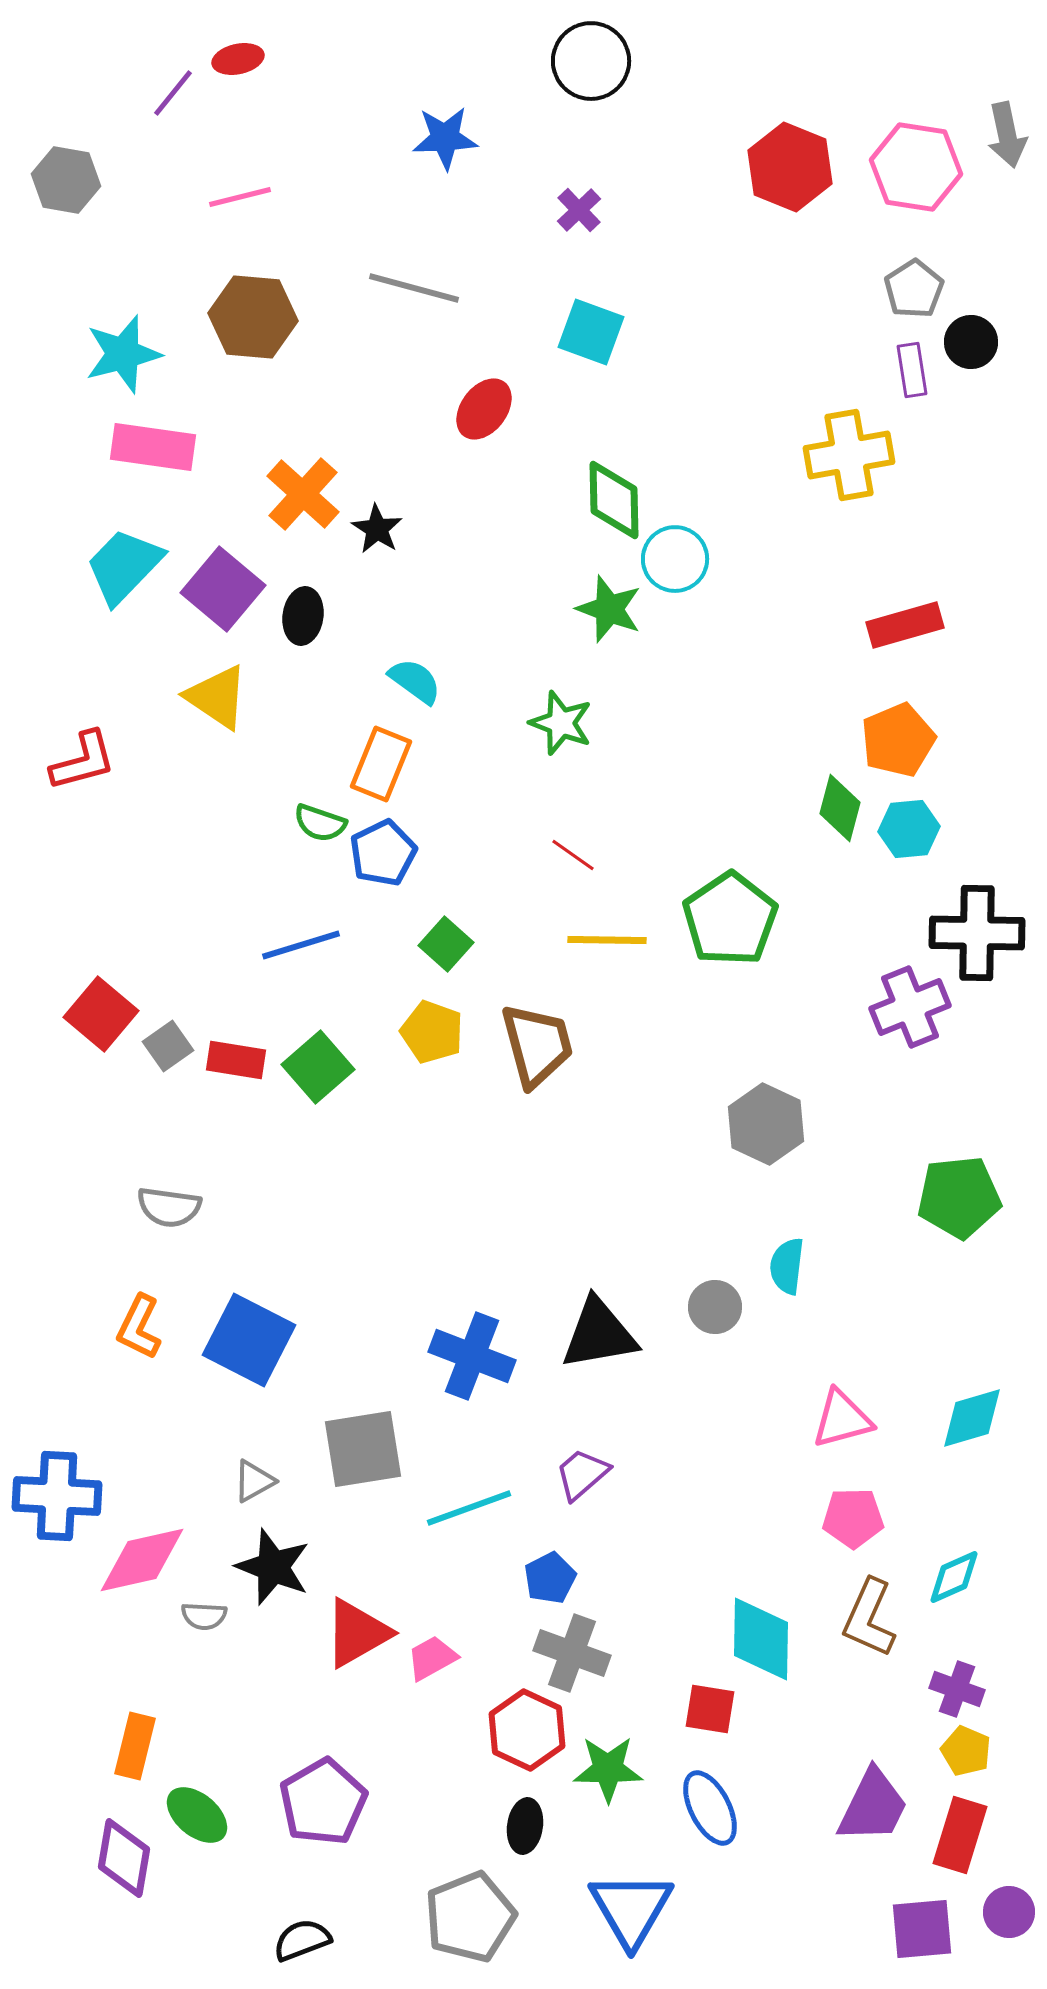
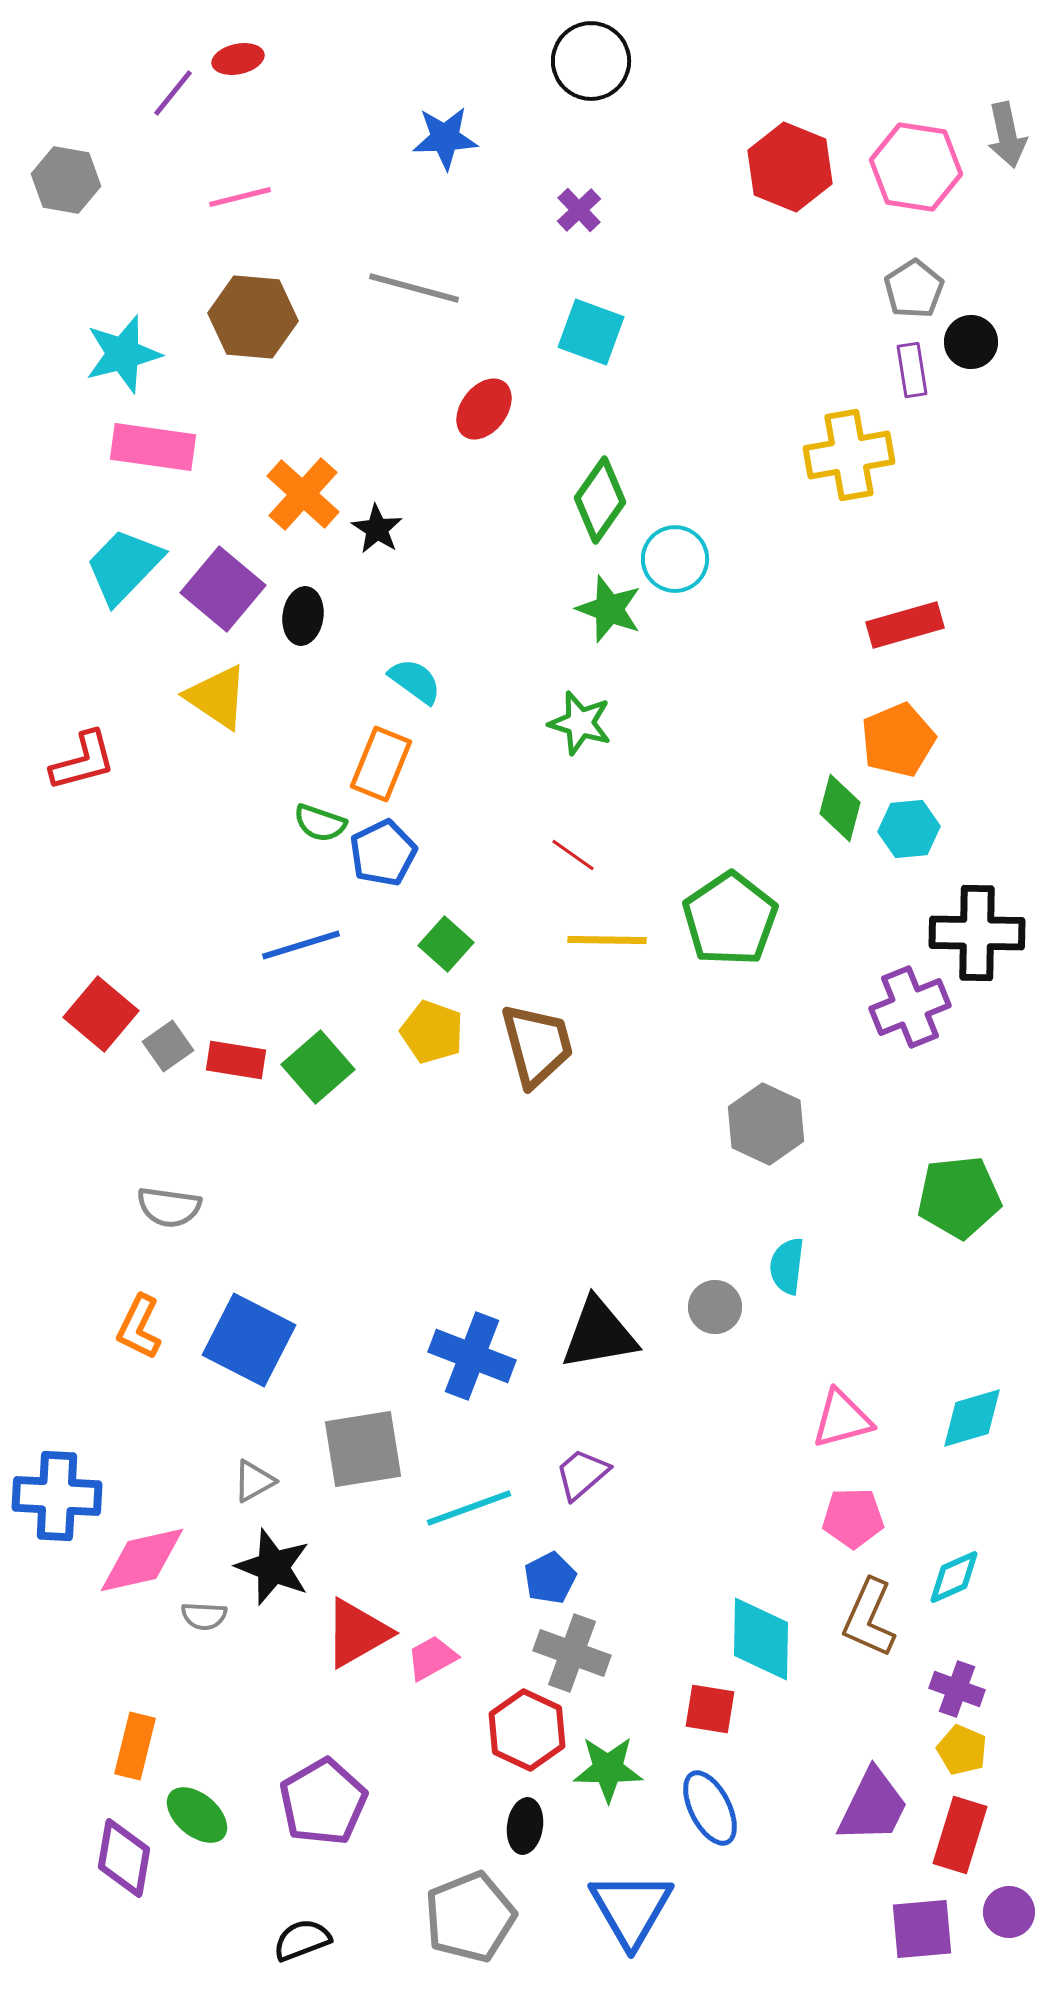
green diamond at (614, 500): moved 14 px left; rotated 36 degrees clockwise
green star at (561, 723): moved 19 px right; rotated 4 degrees counterclockwise
yellow pentagon at (966, 1751): moved 4 px left, 1 px up
